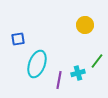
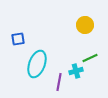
green line: moved 7 px left, 3 px up; rotated 28 degrees clockwise
cyan cross: moved 2 px left, 2 px up
purple line: moved 2 px down
